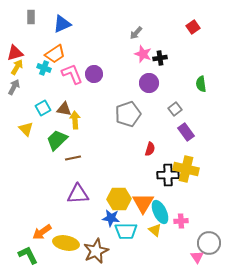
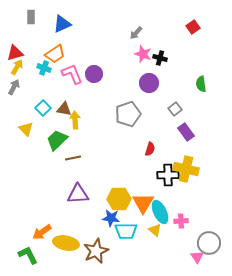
black cross at (160, 58): rotated 24 degrees clockwise
cyan square at (43, 108): rotated 14 degrees counterclockwise
